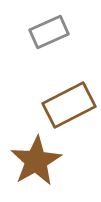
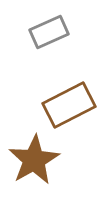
brown star: moved 2 px left, 1 px up
